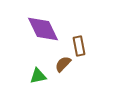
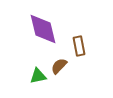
purple diamond: rotated 12 degrees clockwise
brown semicircle: moved 4 px left, 2 px down
